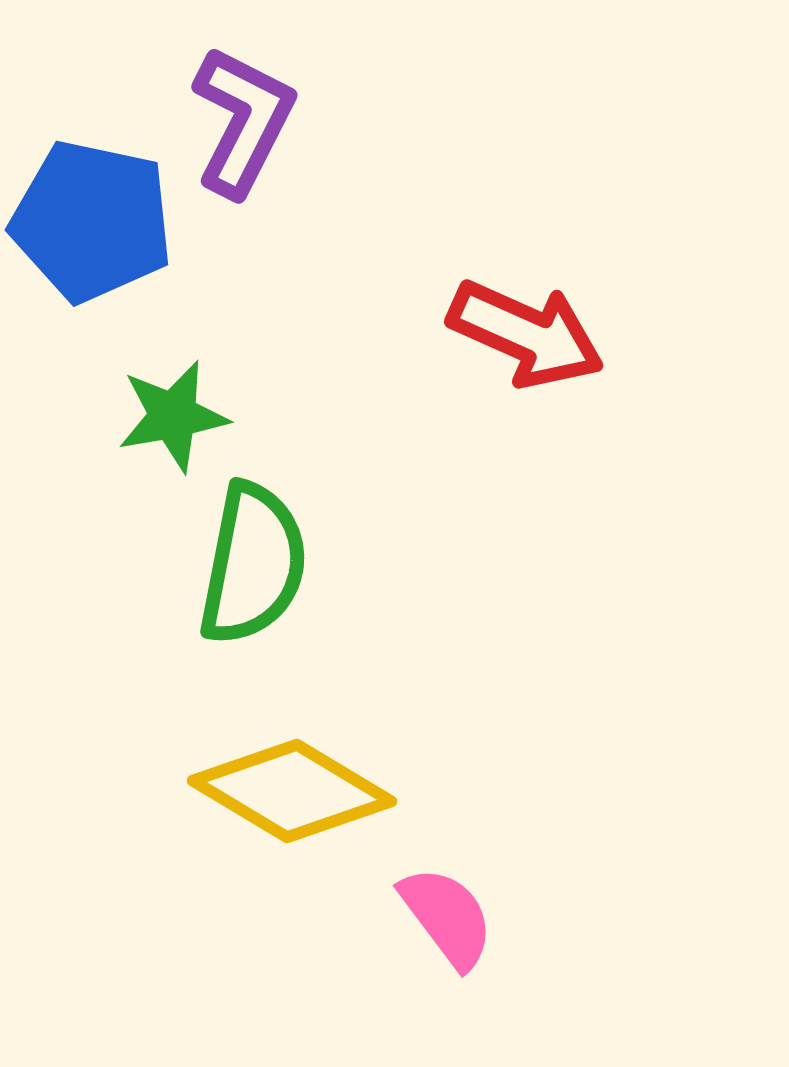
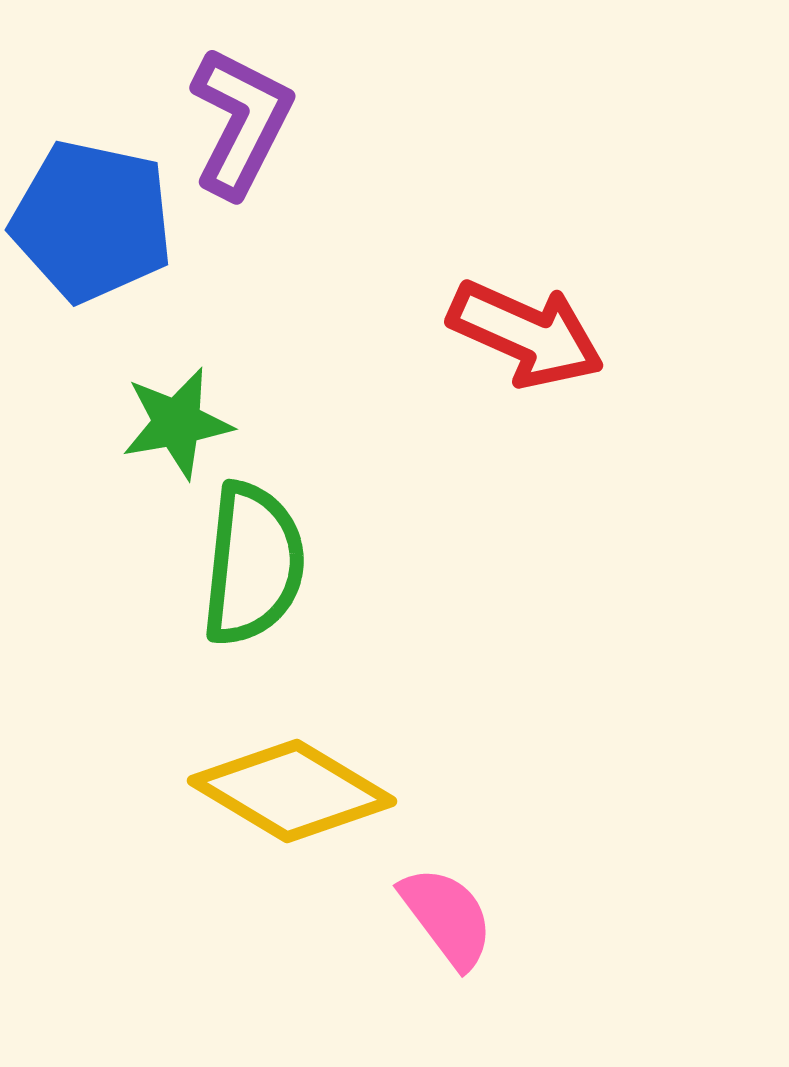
purple L-shape: moved 2 px left, 1 px down
green star: moved 4 px right, 7 px down
green semicircle: rotated 5 degrees counterclockwise
